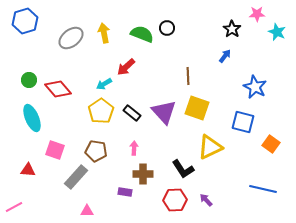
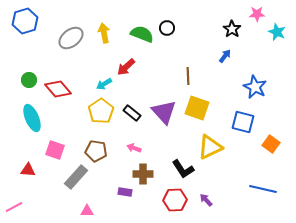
pink arrow: rotated 72 degrees counterclockwise
